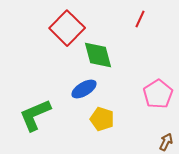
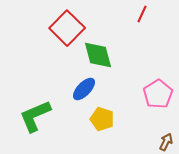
red line: moved 2 px right, 5 px up
blue ellipse: rotated 15 degrees counterclockwise
green L-shape: moved 1 px down
